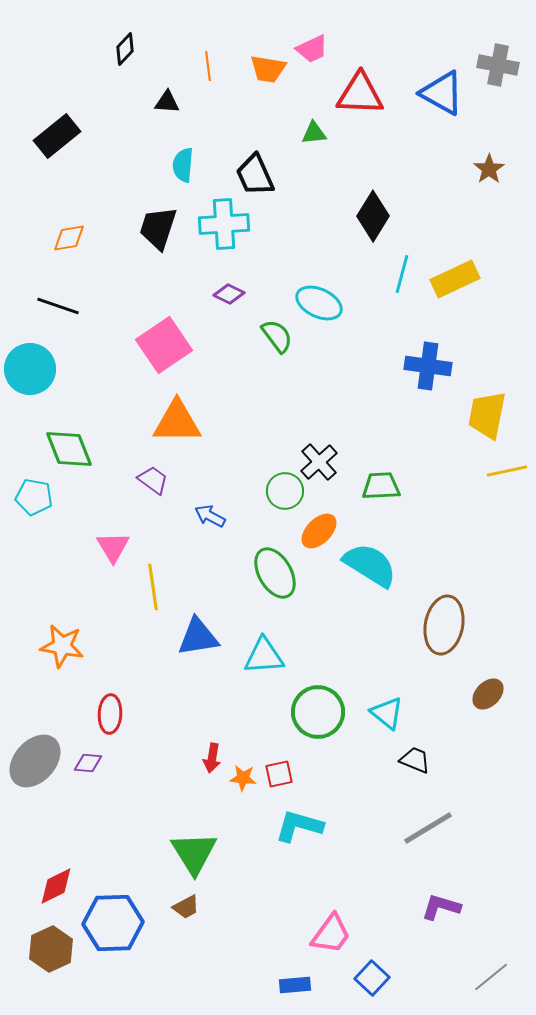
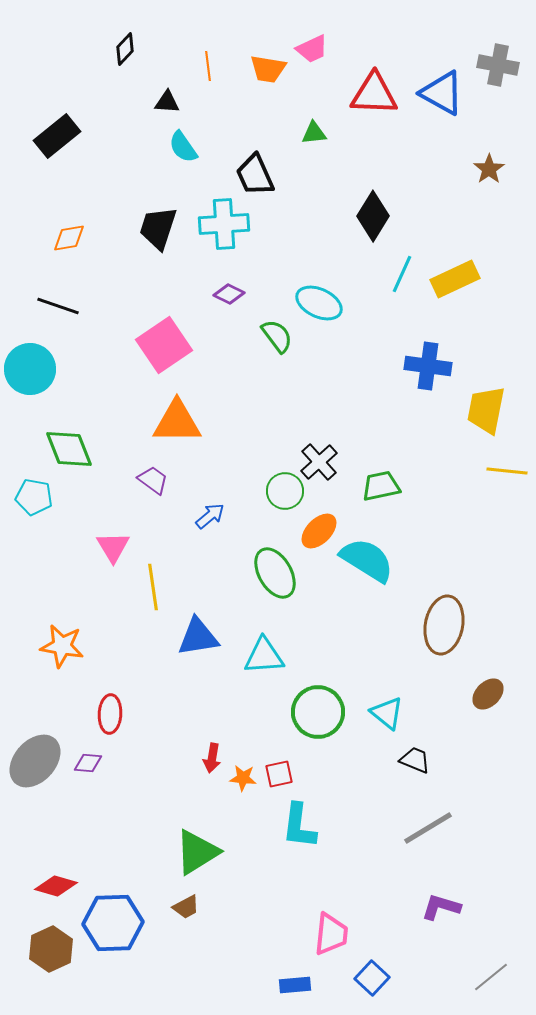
red triangle at (360, 94): moved 14 px right
cyan semicircle at (183, 165): moved 18 px up; rotated 40 degrees counterclockwise
cyan line at (402, 274): rotated 9 degrees clockwise
yellow trapezoid at (487, 415): moved 1 px left, 5 px up
yellow line at (507, 471): rotated 18 degrees clockwise
green trapezoid at (381, 486): rotated 9 degrees counterclockwise
blue arrow at (210, 516): rotated 112 degrees clockwise
cyan semicircle at (370, 565): moved 3 px left, 5 px up
cyan L-shape at (299, 826): rotated 99 degrees counterclockwise
green triangle at (194, 853): moved 3 px right, 1 px up; rotated 30 degrees clockwise
red diamond at (56, 886): rotated 42 degrees clockwise
pink trapezoid at (331, 934): rotated 30 degrees counterclockwise
